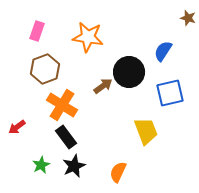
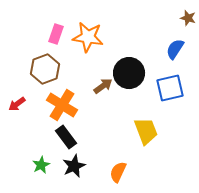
pink rectangle: moved 19 px right, 3 px down
blue semicircle: moved 12 px right, 2 px up
black circle: moved 1 px down
blue square: moved 5 px up
red arrow: moved 23 px up
